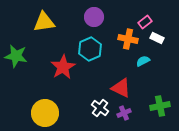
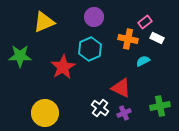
yellow triangle: rotated 15 degrees counterclockwise
green star: moved 4 px right; rotated 10 degrees counterclockwise
